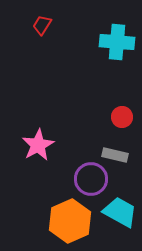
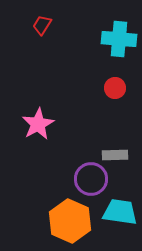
cyan cross: moved 2 px right, 3 px up
red circle: moved 7 px left, 29 px up
pink star: moved 21 px up
gray rectangle: rotated 15 degrees counterclockwise
cyan trapezoid: rotated 21 degrees counterclockwise
orange hexagon: rotated 12 degrees counterclockwise
